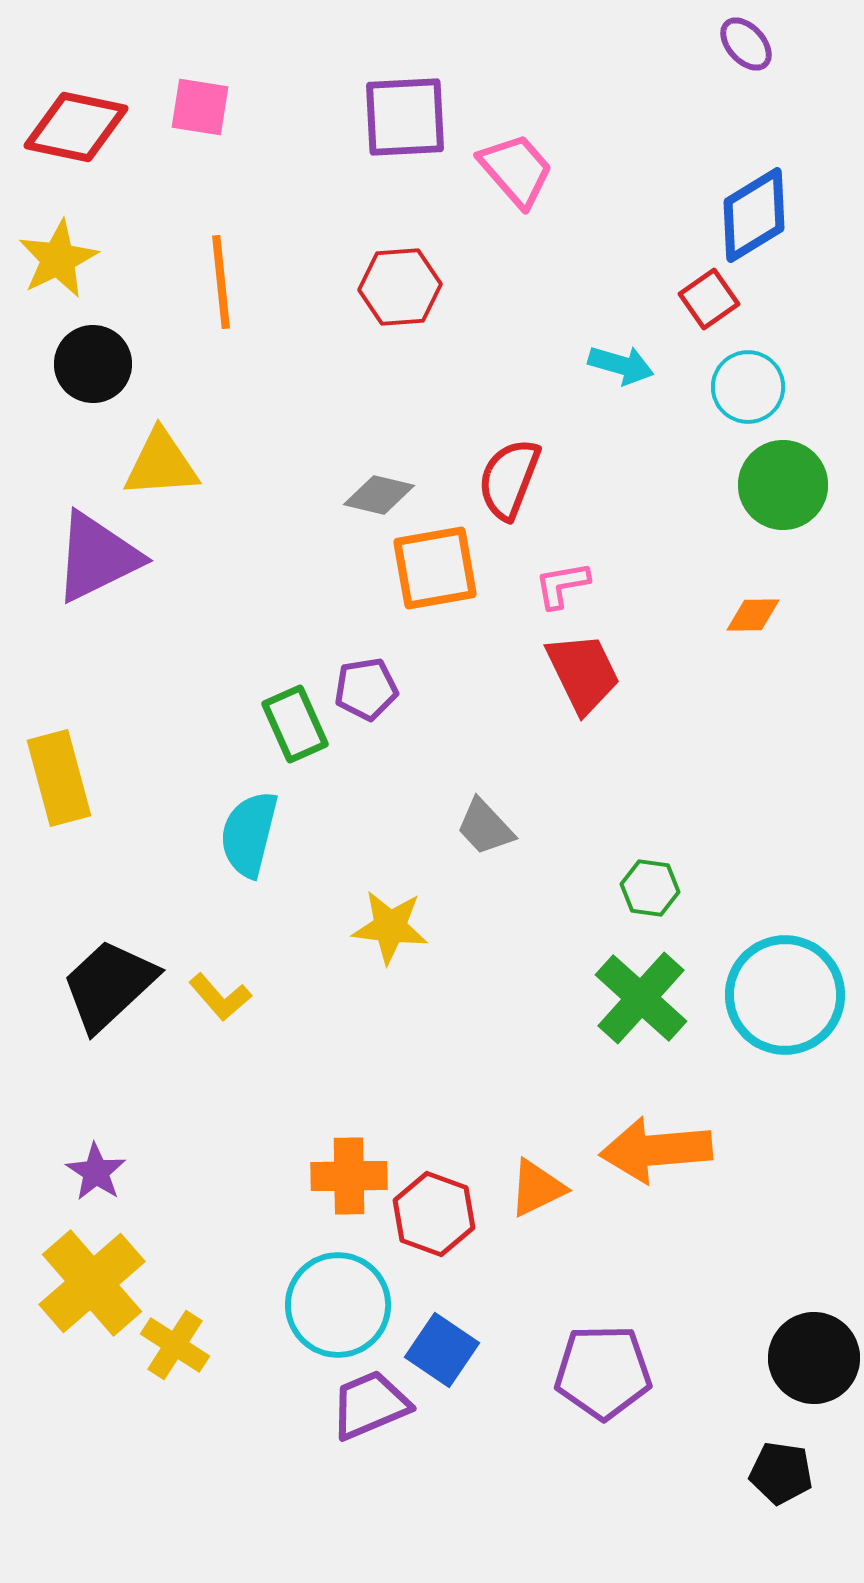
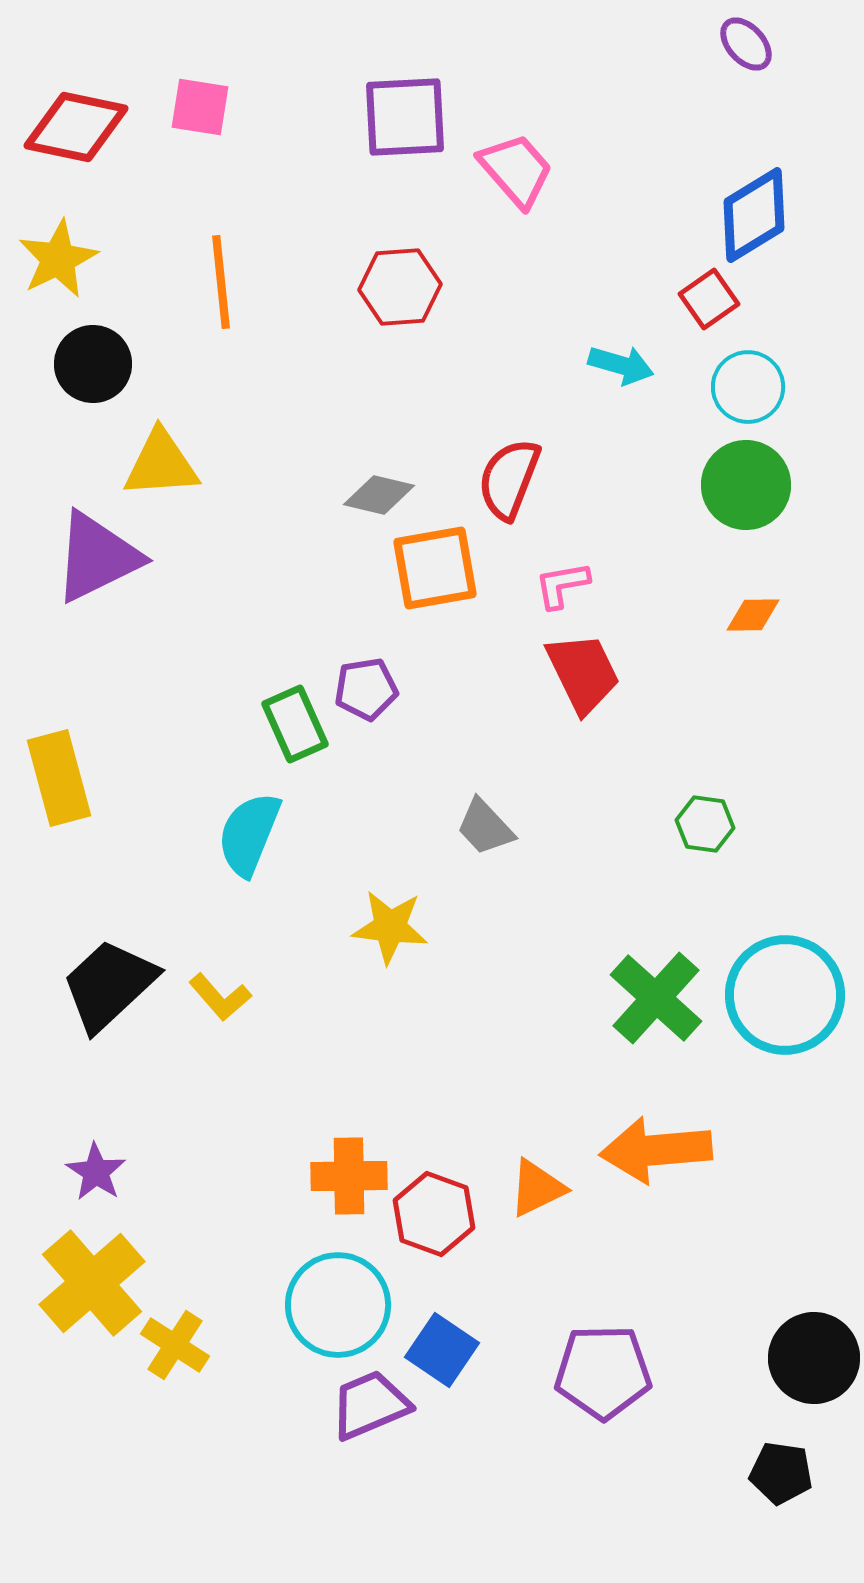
green circle at (783, 485): moved 37 px left
cyan semicircle at (249, 834): rotated 8 degrees clockwise
green hexagon at (650, 888): moved 55 px right, 64 px up
green cross at (641, 998): moved 15 px right
